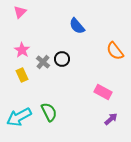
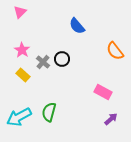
yellow rectangle: moved 1 px right; rotated 24 degrees counterclockwise
green semicircle: rotated 138 degrees counterclockwise
